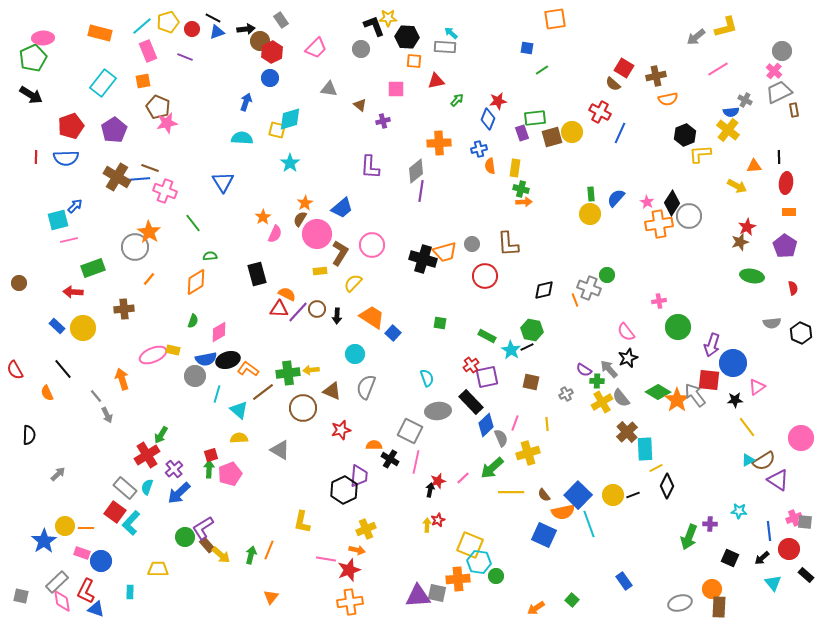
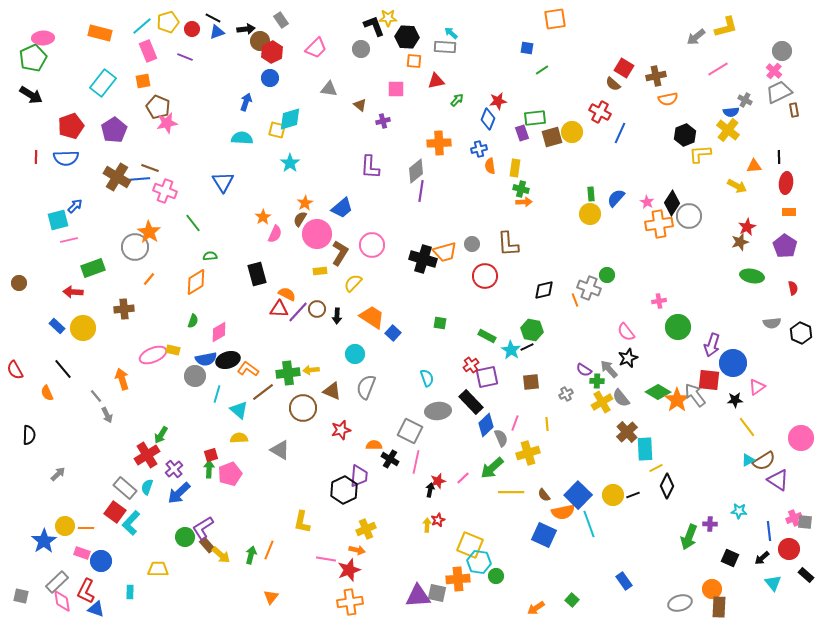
brown square at (531, 382): rotated 18 degrees counterclockwise
